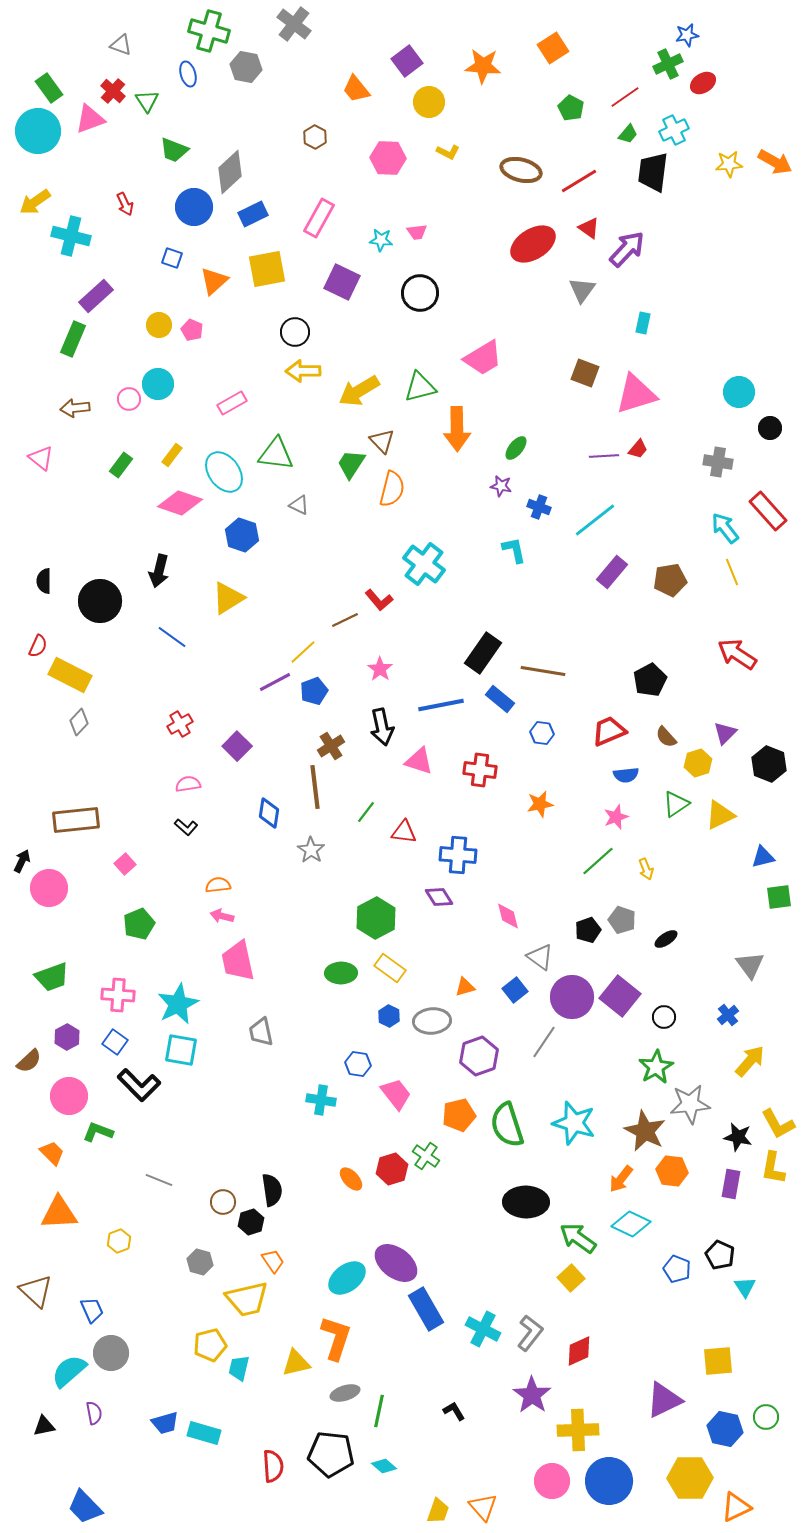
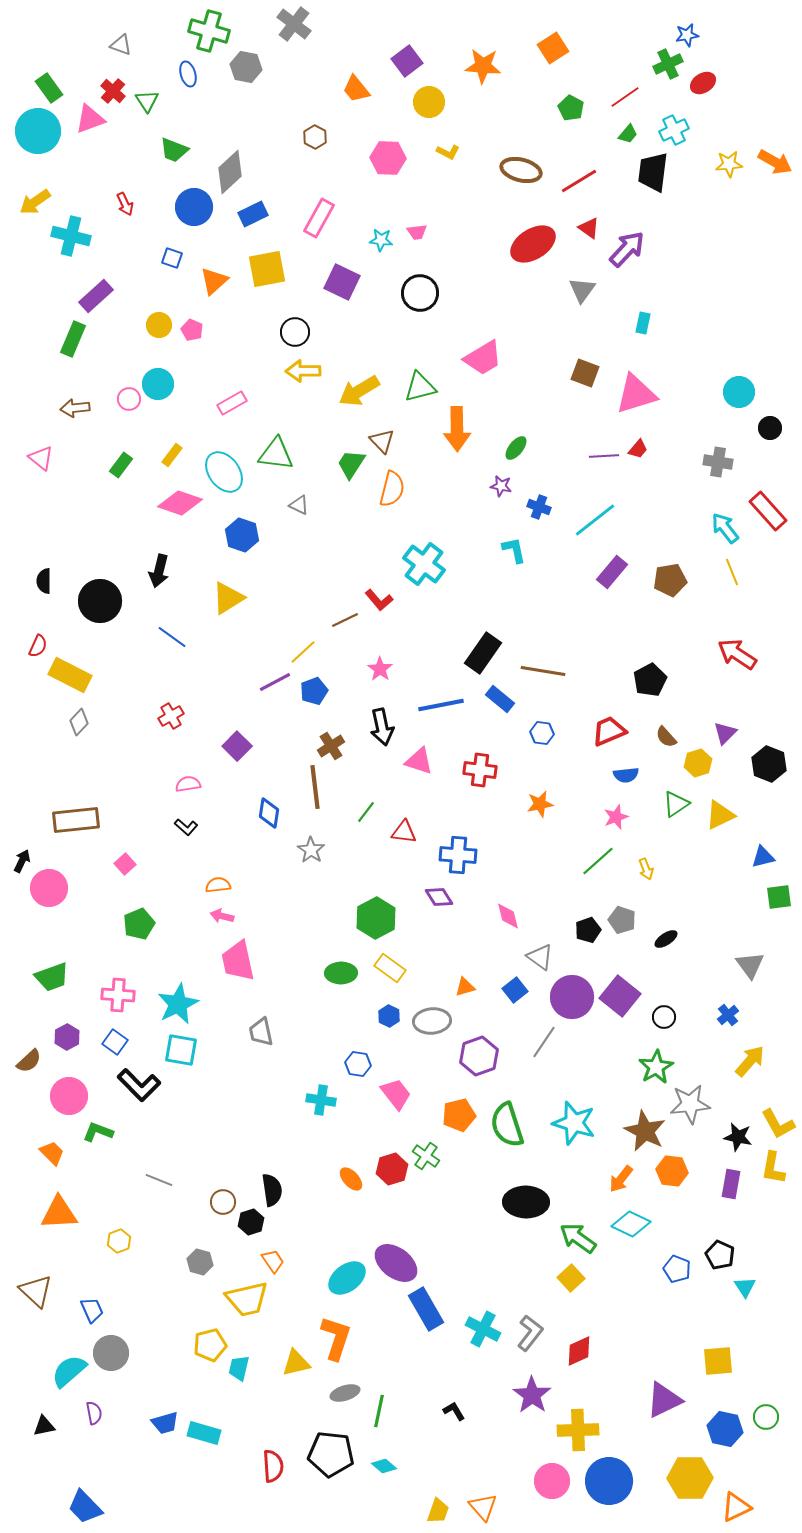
red cross at (180, 724): moved 9 px left, 8 px up
